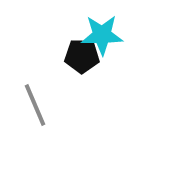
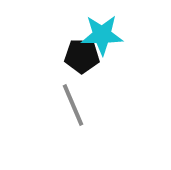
gray line: moved 38 px right
